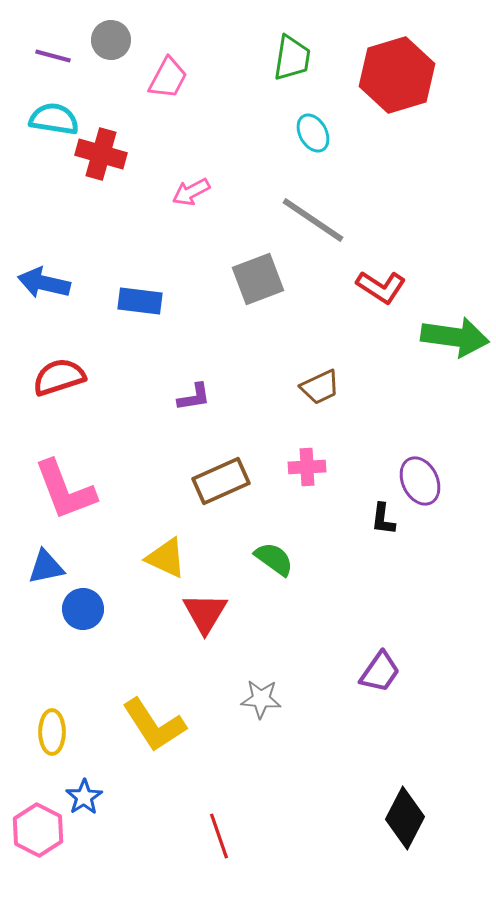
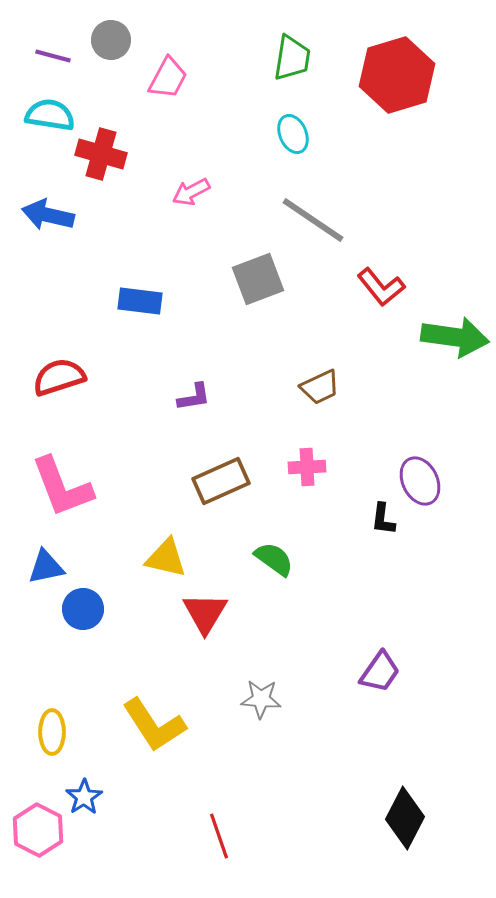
cyan semicircle: moved 4 px left, 4 px up
cyan ellipse: moved 20 px left, 1 px down; rotated 6 degrees clockwise
blue arrow: moved 4 px right, 68 px up
red L-shape: rotated 18 degrees clockwise
pink L-shape: moved 3 px left, 3 px up
yellow triangle: rotated 12 degrees counterclockwise
